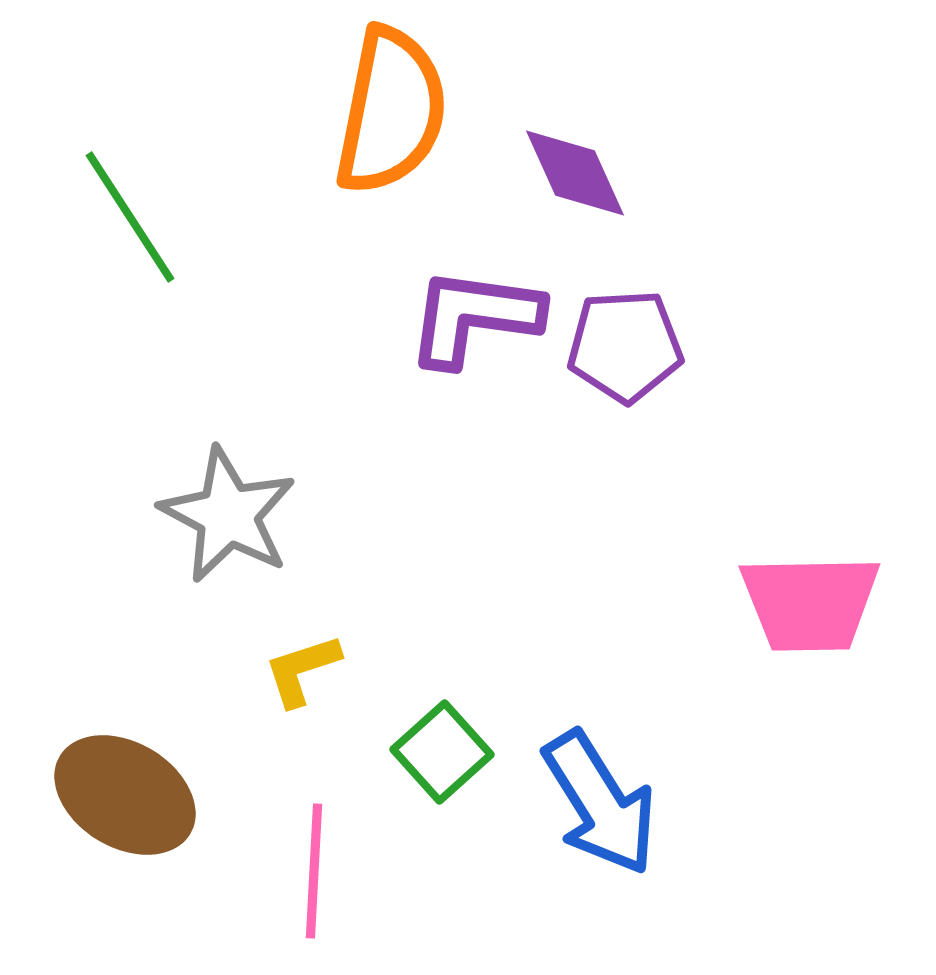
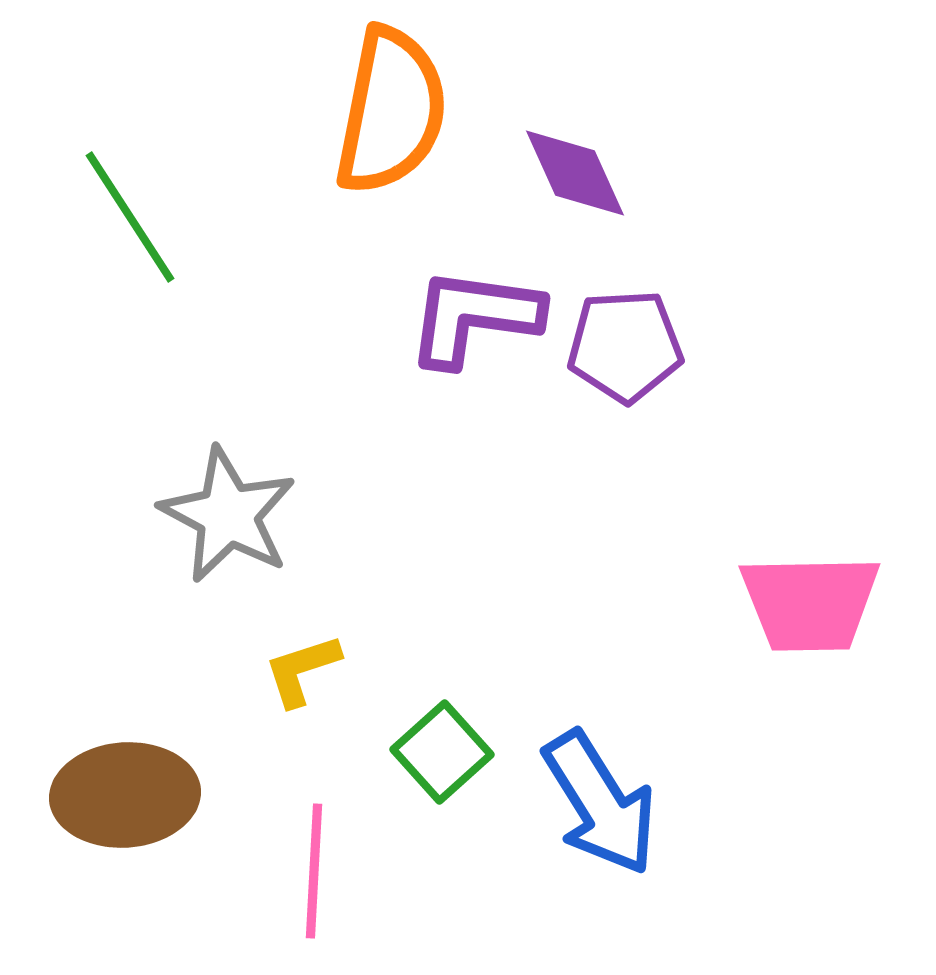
brown ellipse: rotated 35 degrees counterclockwise
